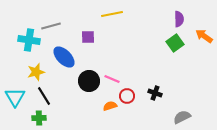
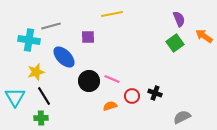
purple semicircle: rotated 21 degrees counterclockwise
red circle: moved 5 px right
green cross: moved 2 px right
